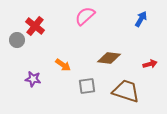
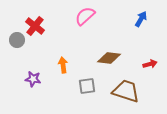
orange arrow: rotated 133 degrees counterclockwise
